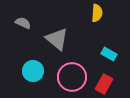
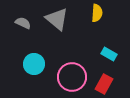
gray triangle: moved 20 px up
cyan circle: moved 1 px right, 7 px up
